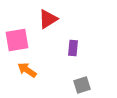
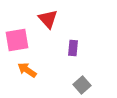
red triangle: rotated 40 degrees counterclockwise
gray square: rotated 24 degrees counterclockwise
